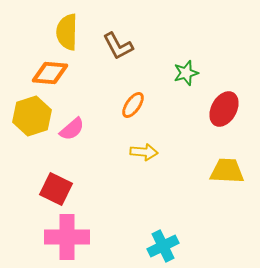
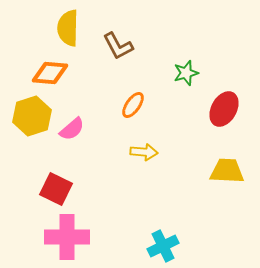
yellow semicircle: moved 1 px right, 4 px up
